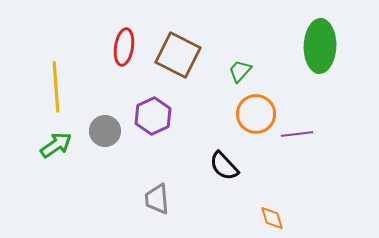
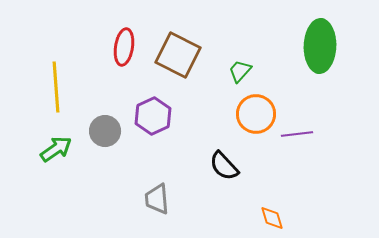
green arrow: moved 4 px down
